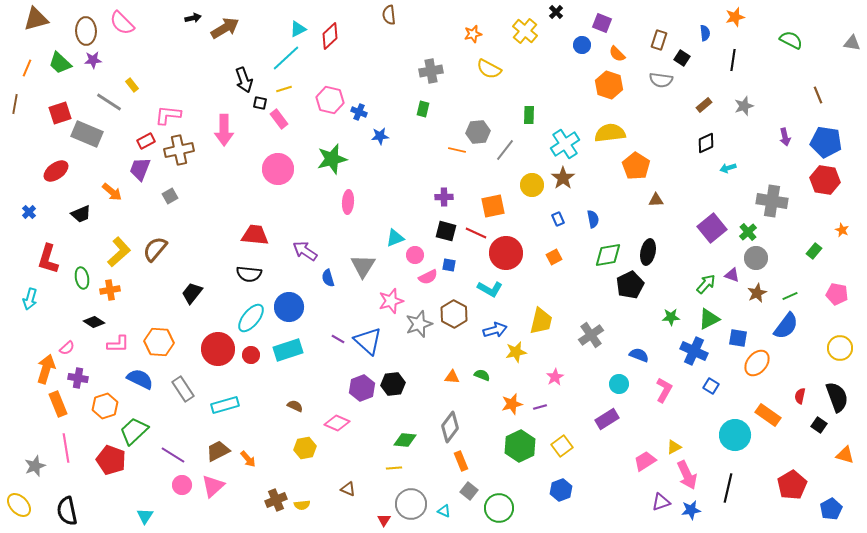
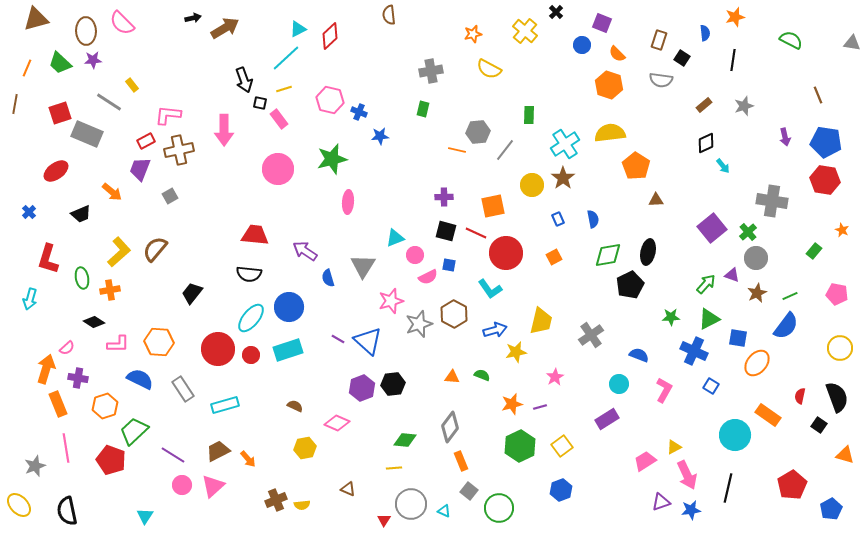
cyan arrow at (728, 168): moved 5 px left, 2 px up; rotated 112 degrees counterclockwise
cyan L-shape at (490, 289): rotated 25 degrees clockwise
